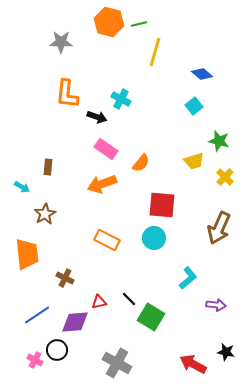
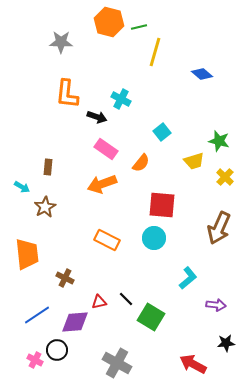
green line: moved 3 px down
cyan square: moved 32 px left, 26 px down
brown star: moved 7 px up
black line: moved 3 px left
black star: moved 9 px up; rotated 18 degrees counterclockwise
